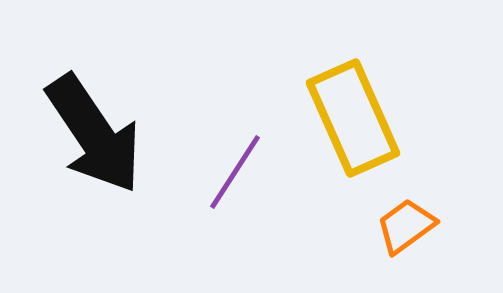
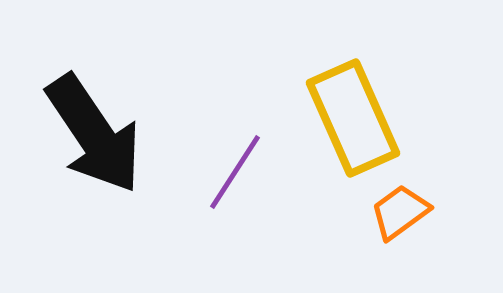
orange trapezoid: moved 6 px left, 14 px up
